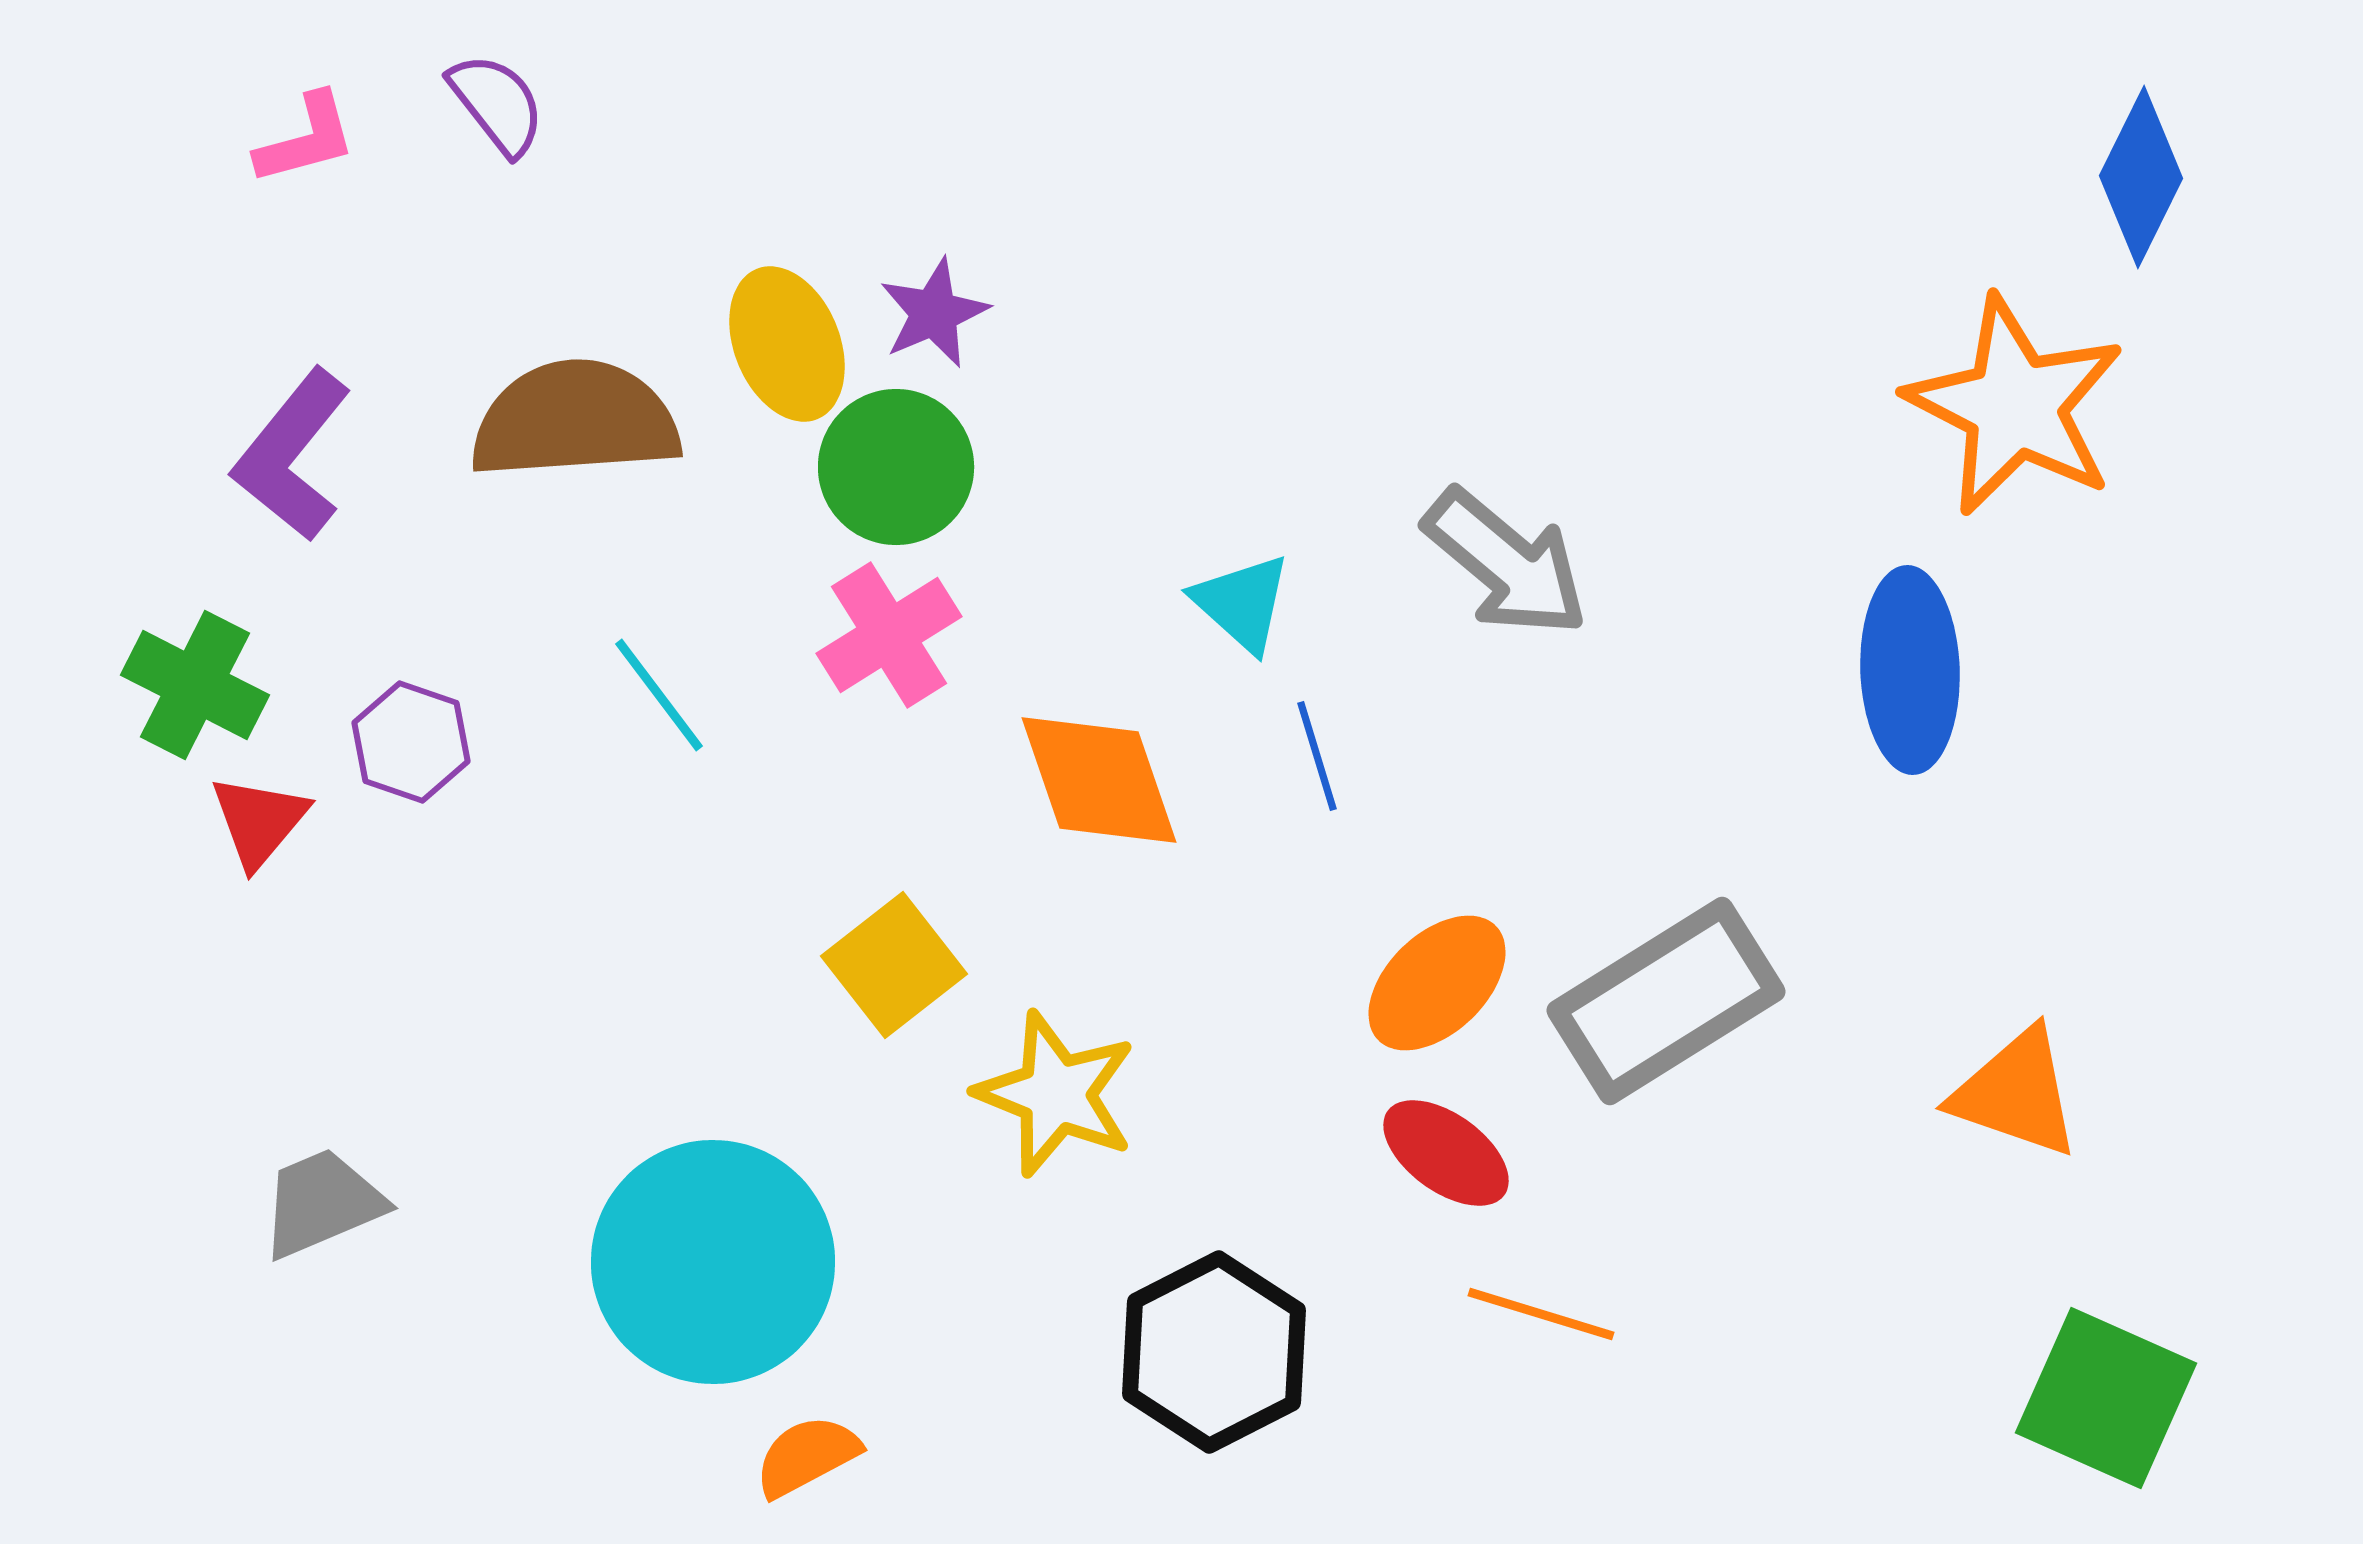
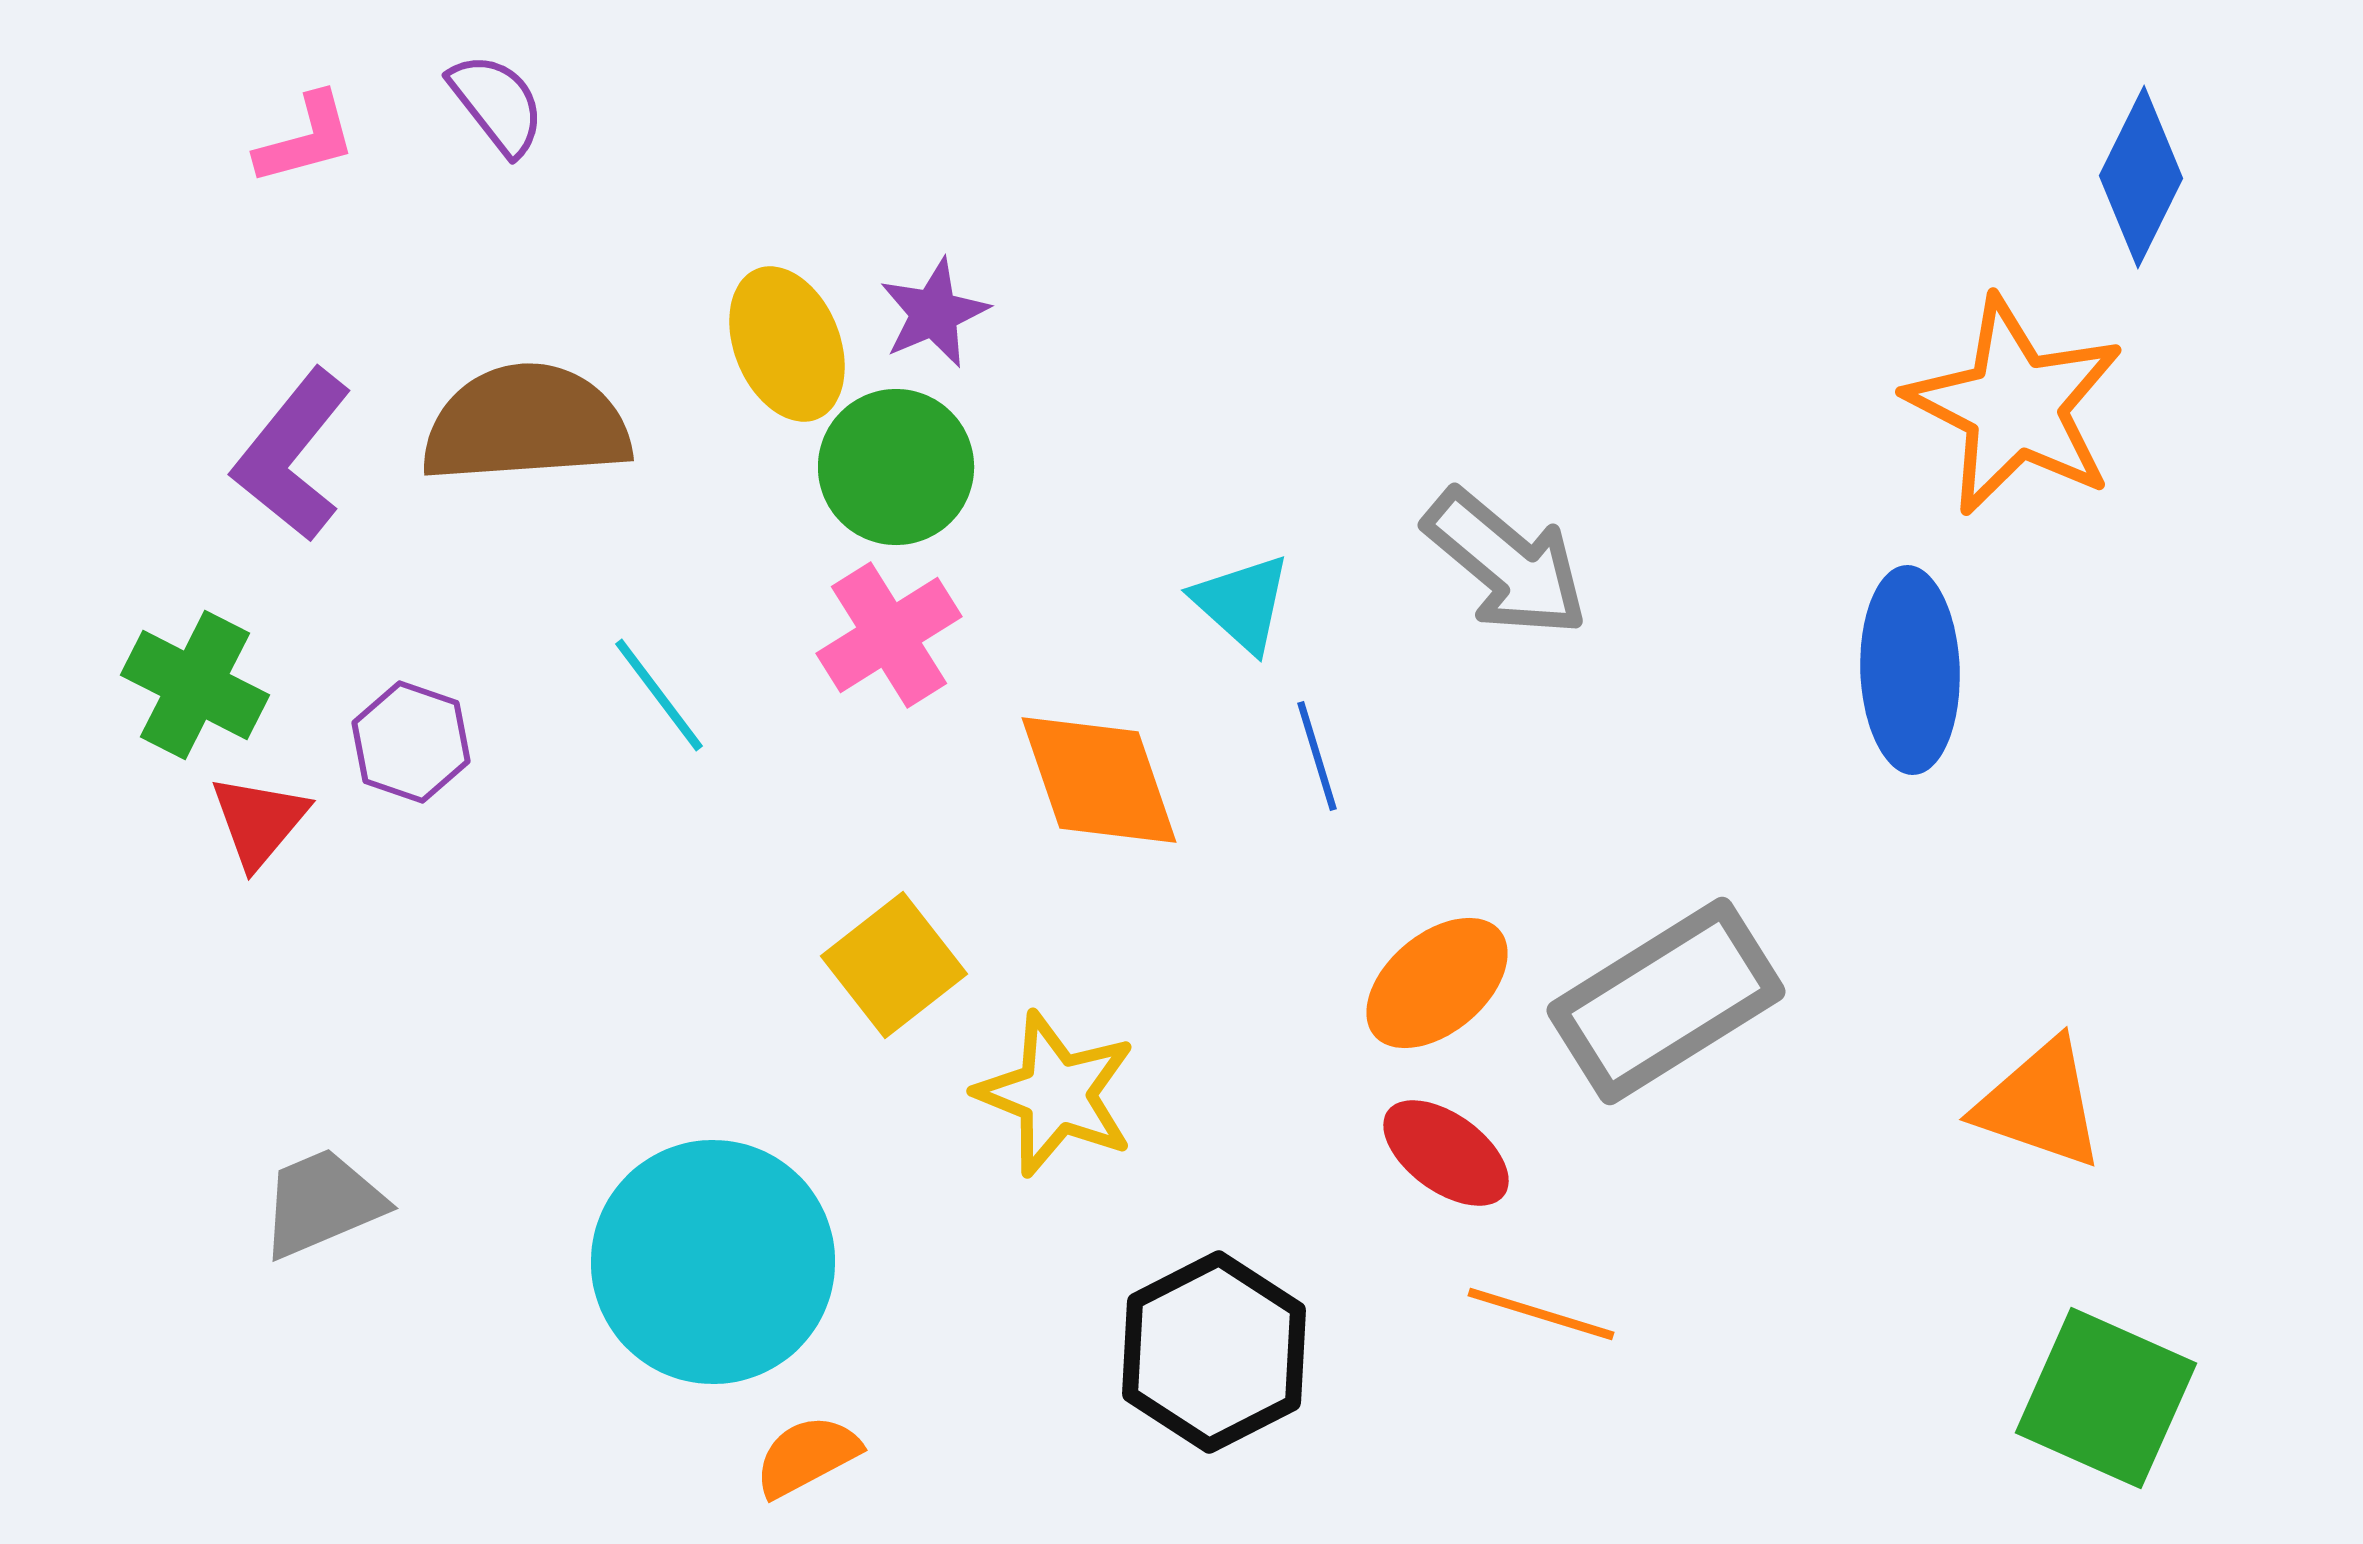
brown semicircle: moved 49 px left, 4 px down
orange ellipse: rotated 4 degrees clockwise
orange triangle: moved 24 px right, 11 px down
